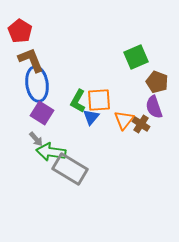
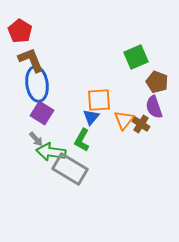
green L-shape: moved 4 px right, 39 px down
